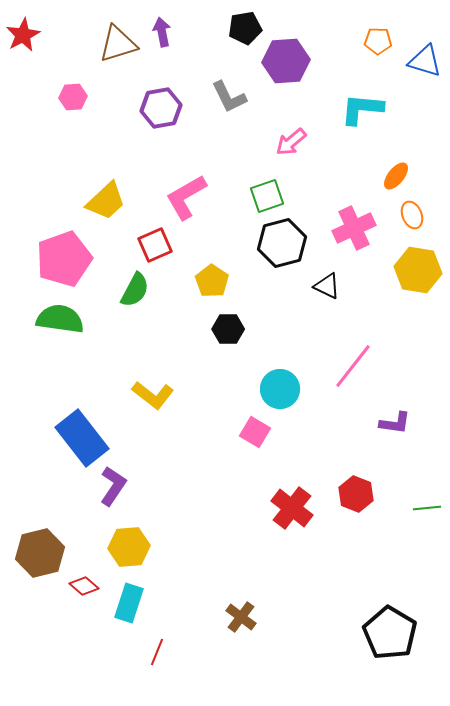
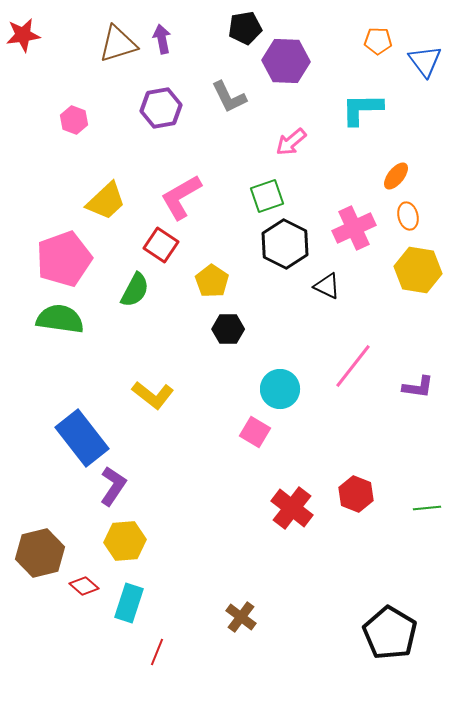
purple arrow at (162, 32): moved 7 px down
red star at (23, 35): rotated 20 degrees clockwise
purple hexagon at (286, 61): rotated 6 degrees clockwise
blue triangle at (425, 61): rotated 36 degrees clockwise
pink hexagon at (73, 97): moved 1 px right, 23 px down; rotated 24 degrees clockwise
cyan L-shape at (362, 109): rotated 6 degrees counterclockwise
pink L-shape at (186, 197): moved 5 px left
orange ellipse at (412, 215): moved 4 px left, 1 px down; rotated 8 degrees clockwise
black hexagon at (282, 243): moved 3 px right, 1 px down; rotated 18 degrees counterclockwise
red square at (155, 245): moved 6 px right; rotated 32 degrees counterclockwise
purple L-shape at (395, 423): moved 23 px right, 36 px up
yellow hexagon at (129, 547): moved 4 px left, 6 px up
